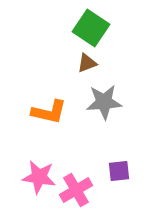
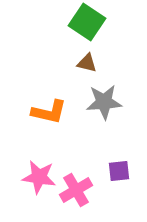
green square: moved 4 px left, 6 px up
brown triangle: rotated 35 degrees clockwise
